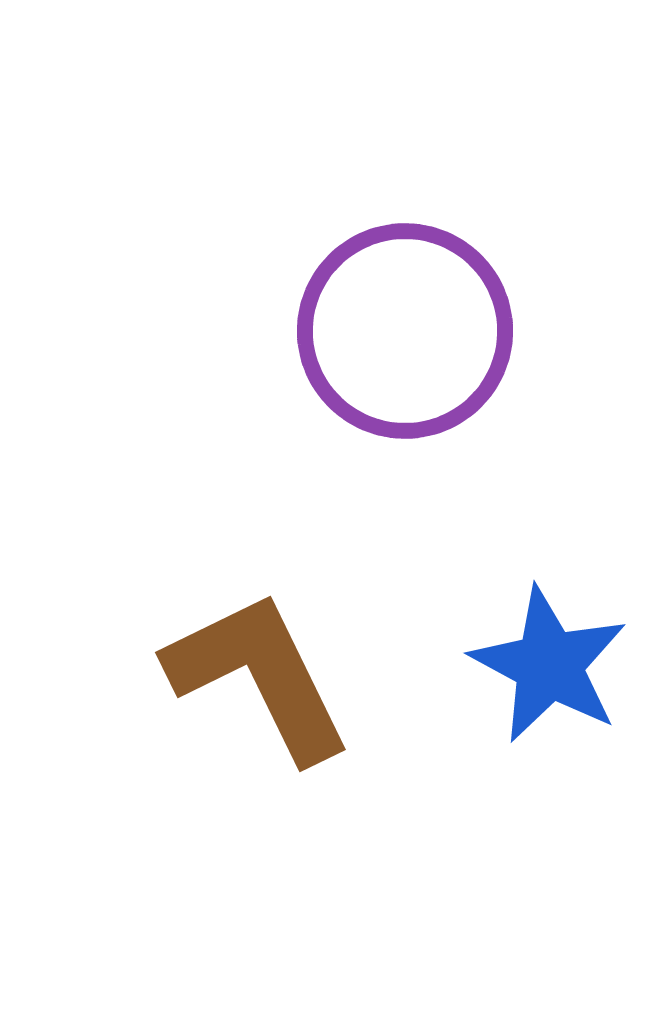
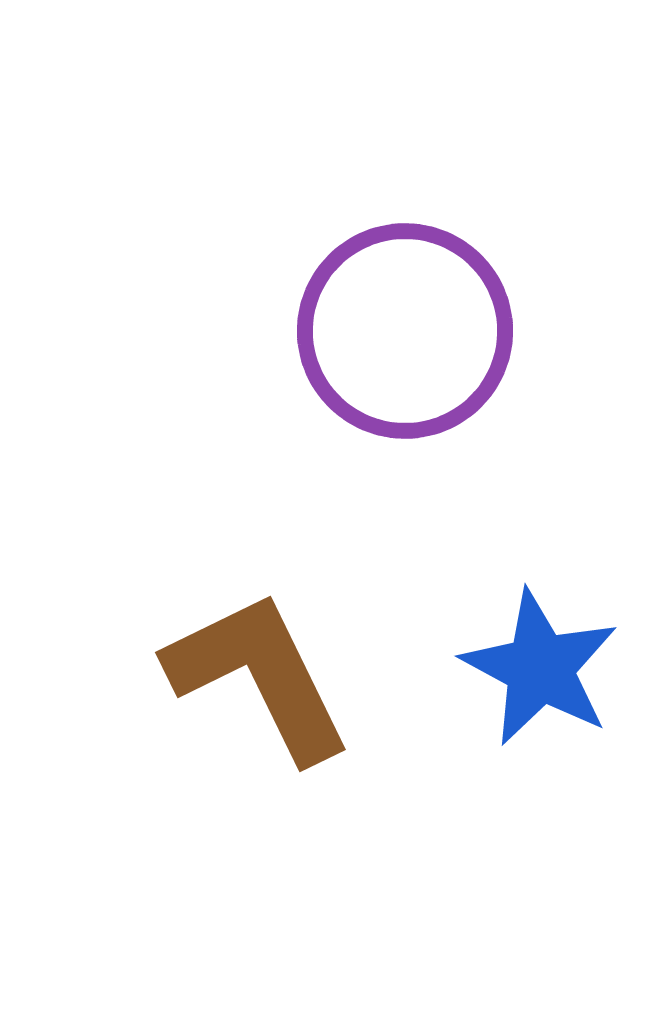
blue star: moved 9 px left, 3 px down
